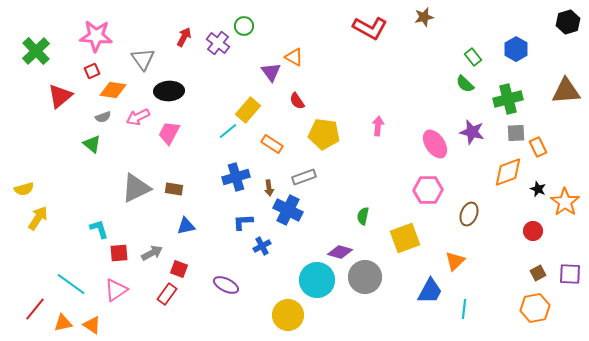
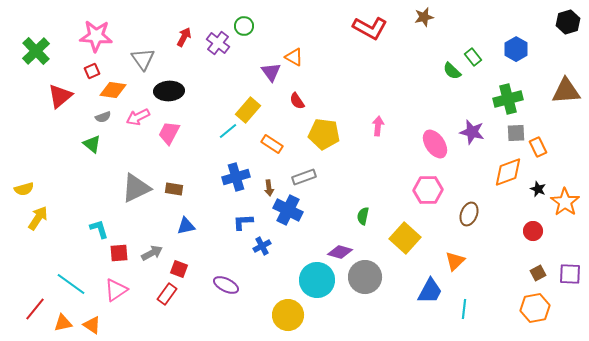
green semicircle at (465, 84): moved 13 px left, 13 px up
yellow square at (405, 238): rotated 28 degrees counterclockwise
